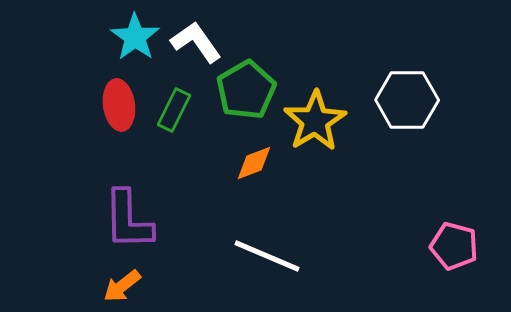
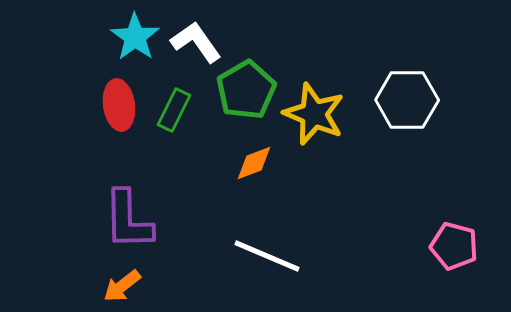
yellow star: moved 1 px left, 7 px up; rotated 18 degrees counterclockwise
